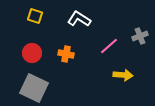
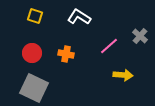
white L-shape: moved 2 px up
gray cross: rotated 28 degrees counterclockwise
